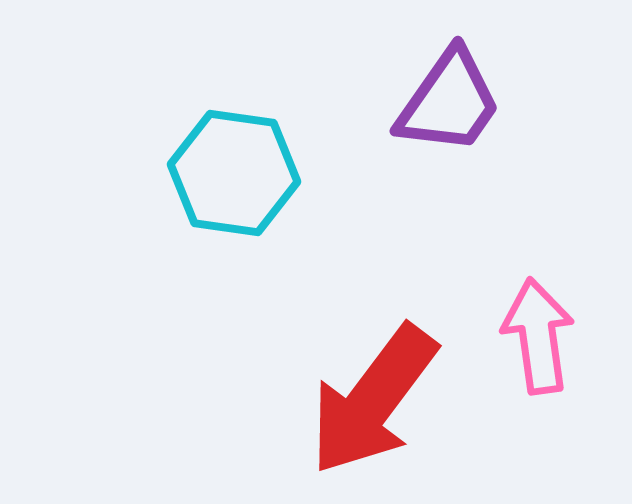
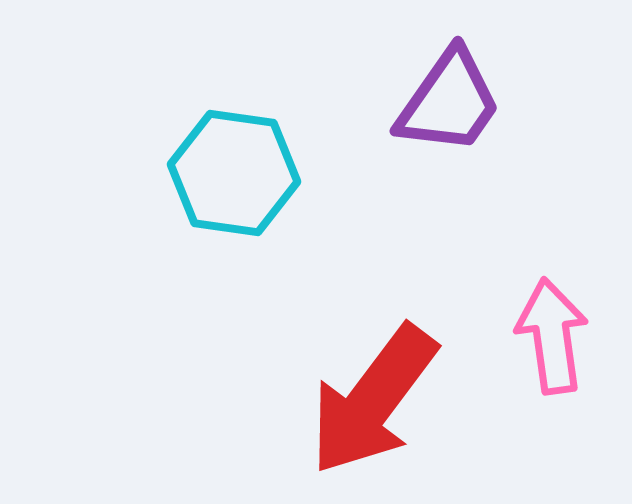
pink arrow: moved 14 px right
